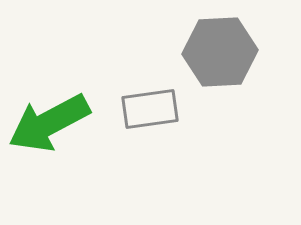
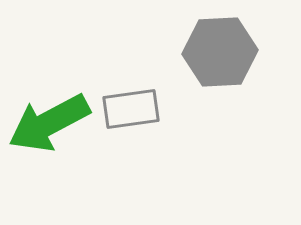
gray rectangle: moved 19 px left
